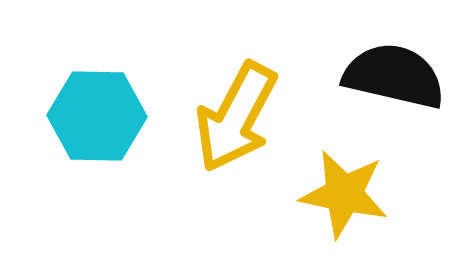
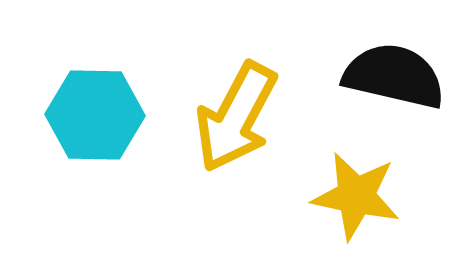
cyan hexagon: moved 2 px left, 1 px up
yellow star: moved 12 px right, 2 px down
